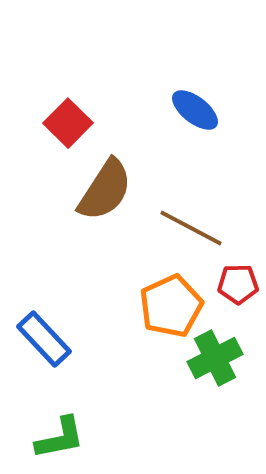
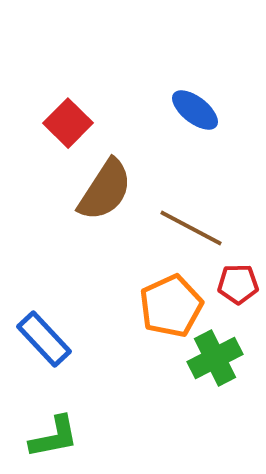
green L-shape: moved 6 px left, 1 px up
